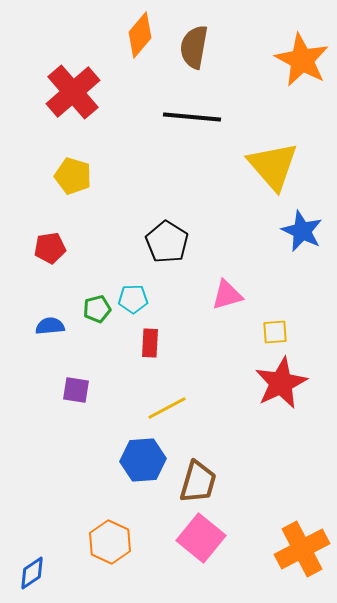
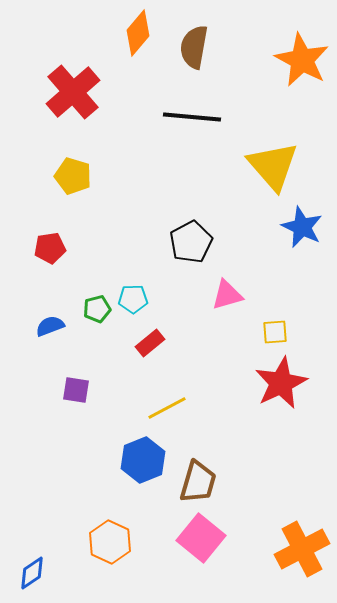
orange diamond: moved 2 px left, 2 px up
blue star: moved 4 px up
black pentagon: moved 24 px right; rotated 12 degrees clockwise
blue semicircle: rotated 16 degrees counterclockwise
red rectangle: rotated 48 degrees clockwise
blue hexagon: rotated 18 degrees counterclockwise
